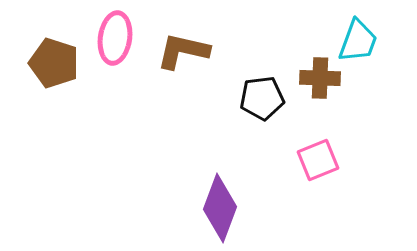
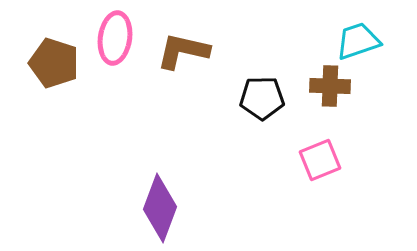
cyan trapezoid: rotated 129 degrees counterclockwise
brown cross: moved 10 px right, 8 px down
black pentagon: rotated 6 degrees clockwise
pink square: moved 2 px right
purple diamond: moved 60 px left
